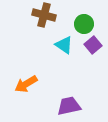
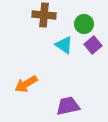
brown cross: rotated 10 degrees counterclockwise
purple trapezoid: moved 1 px left
